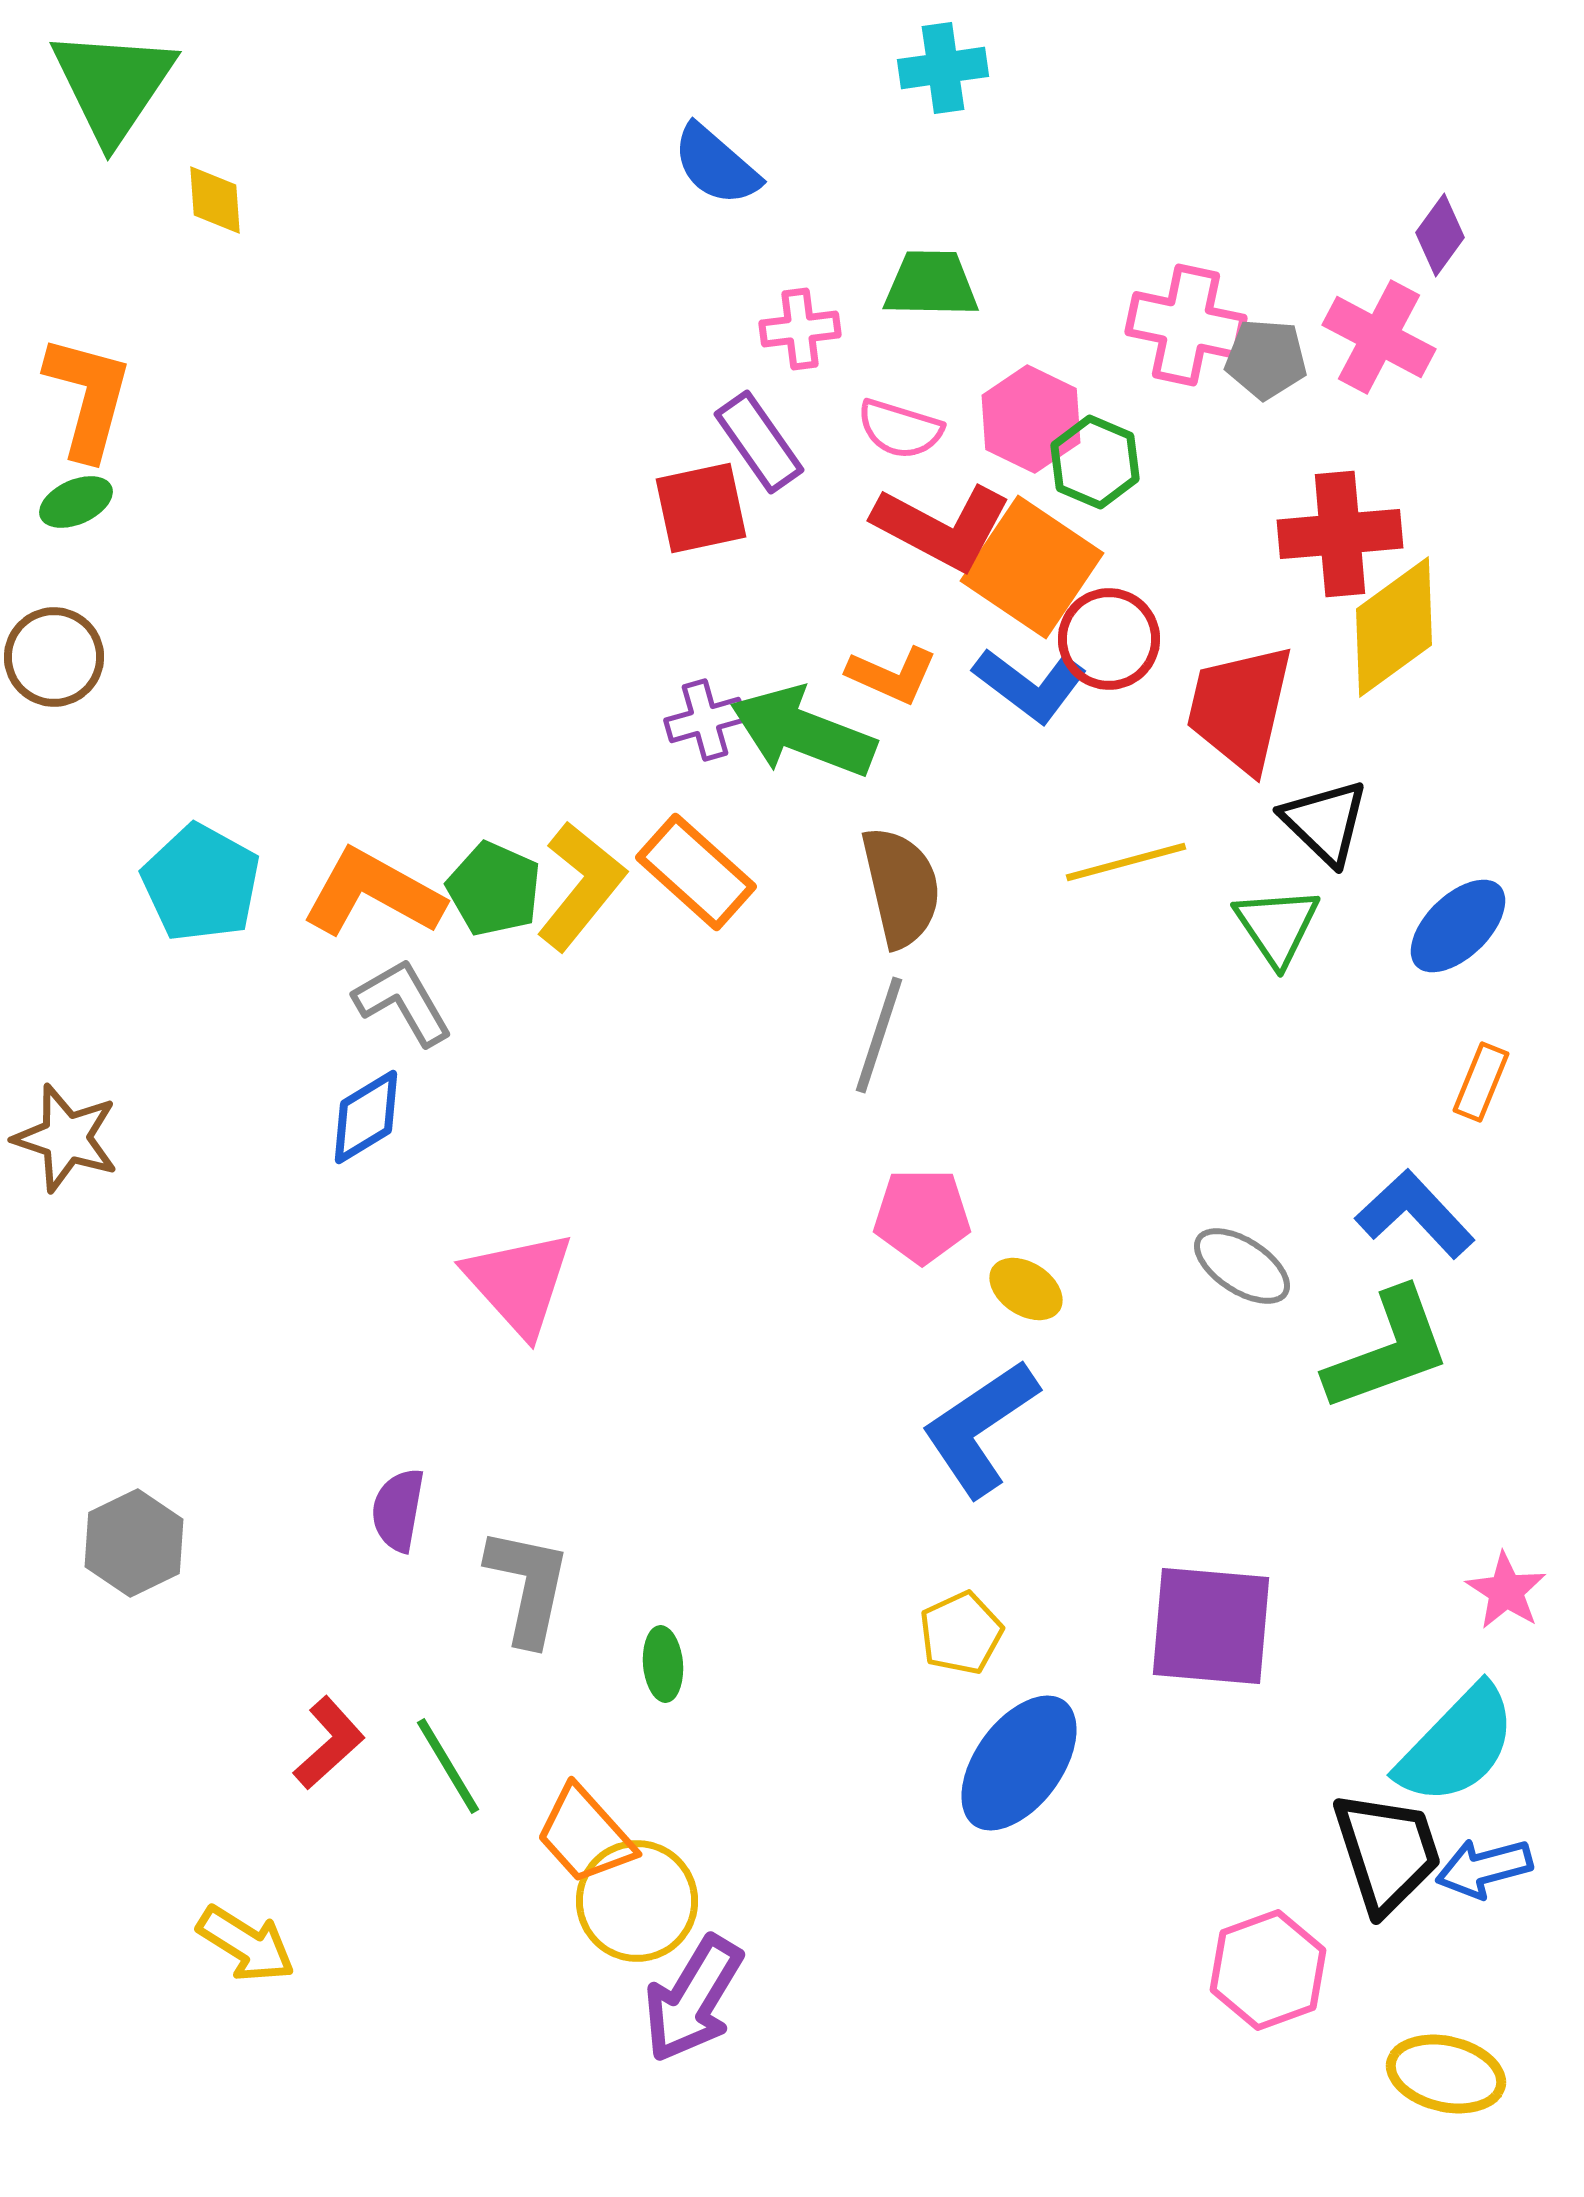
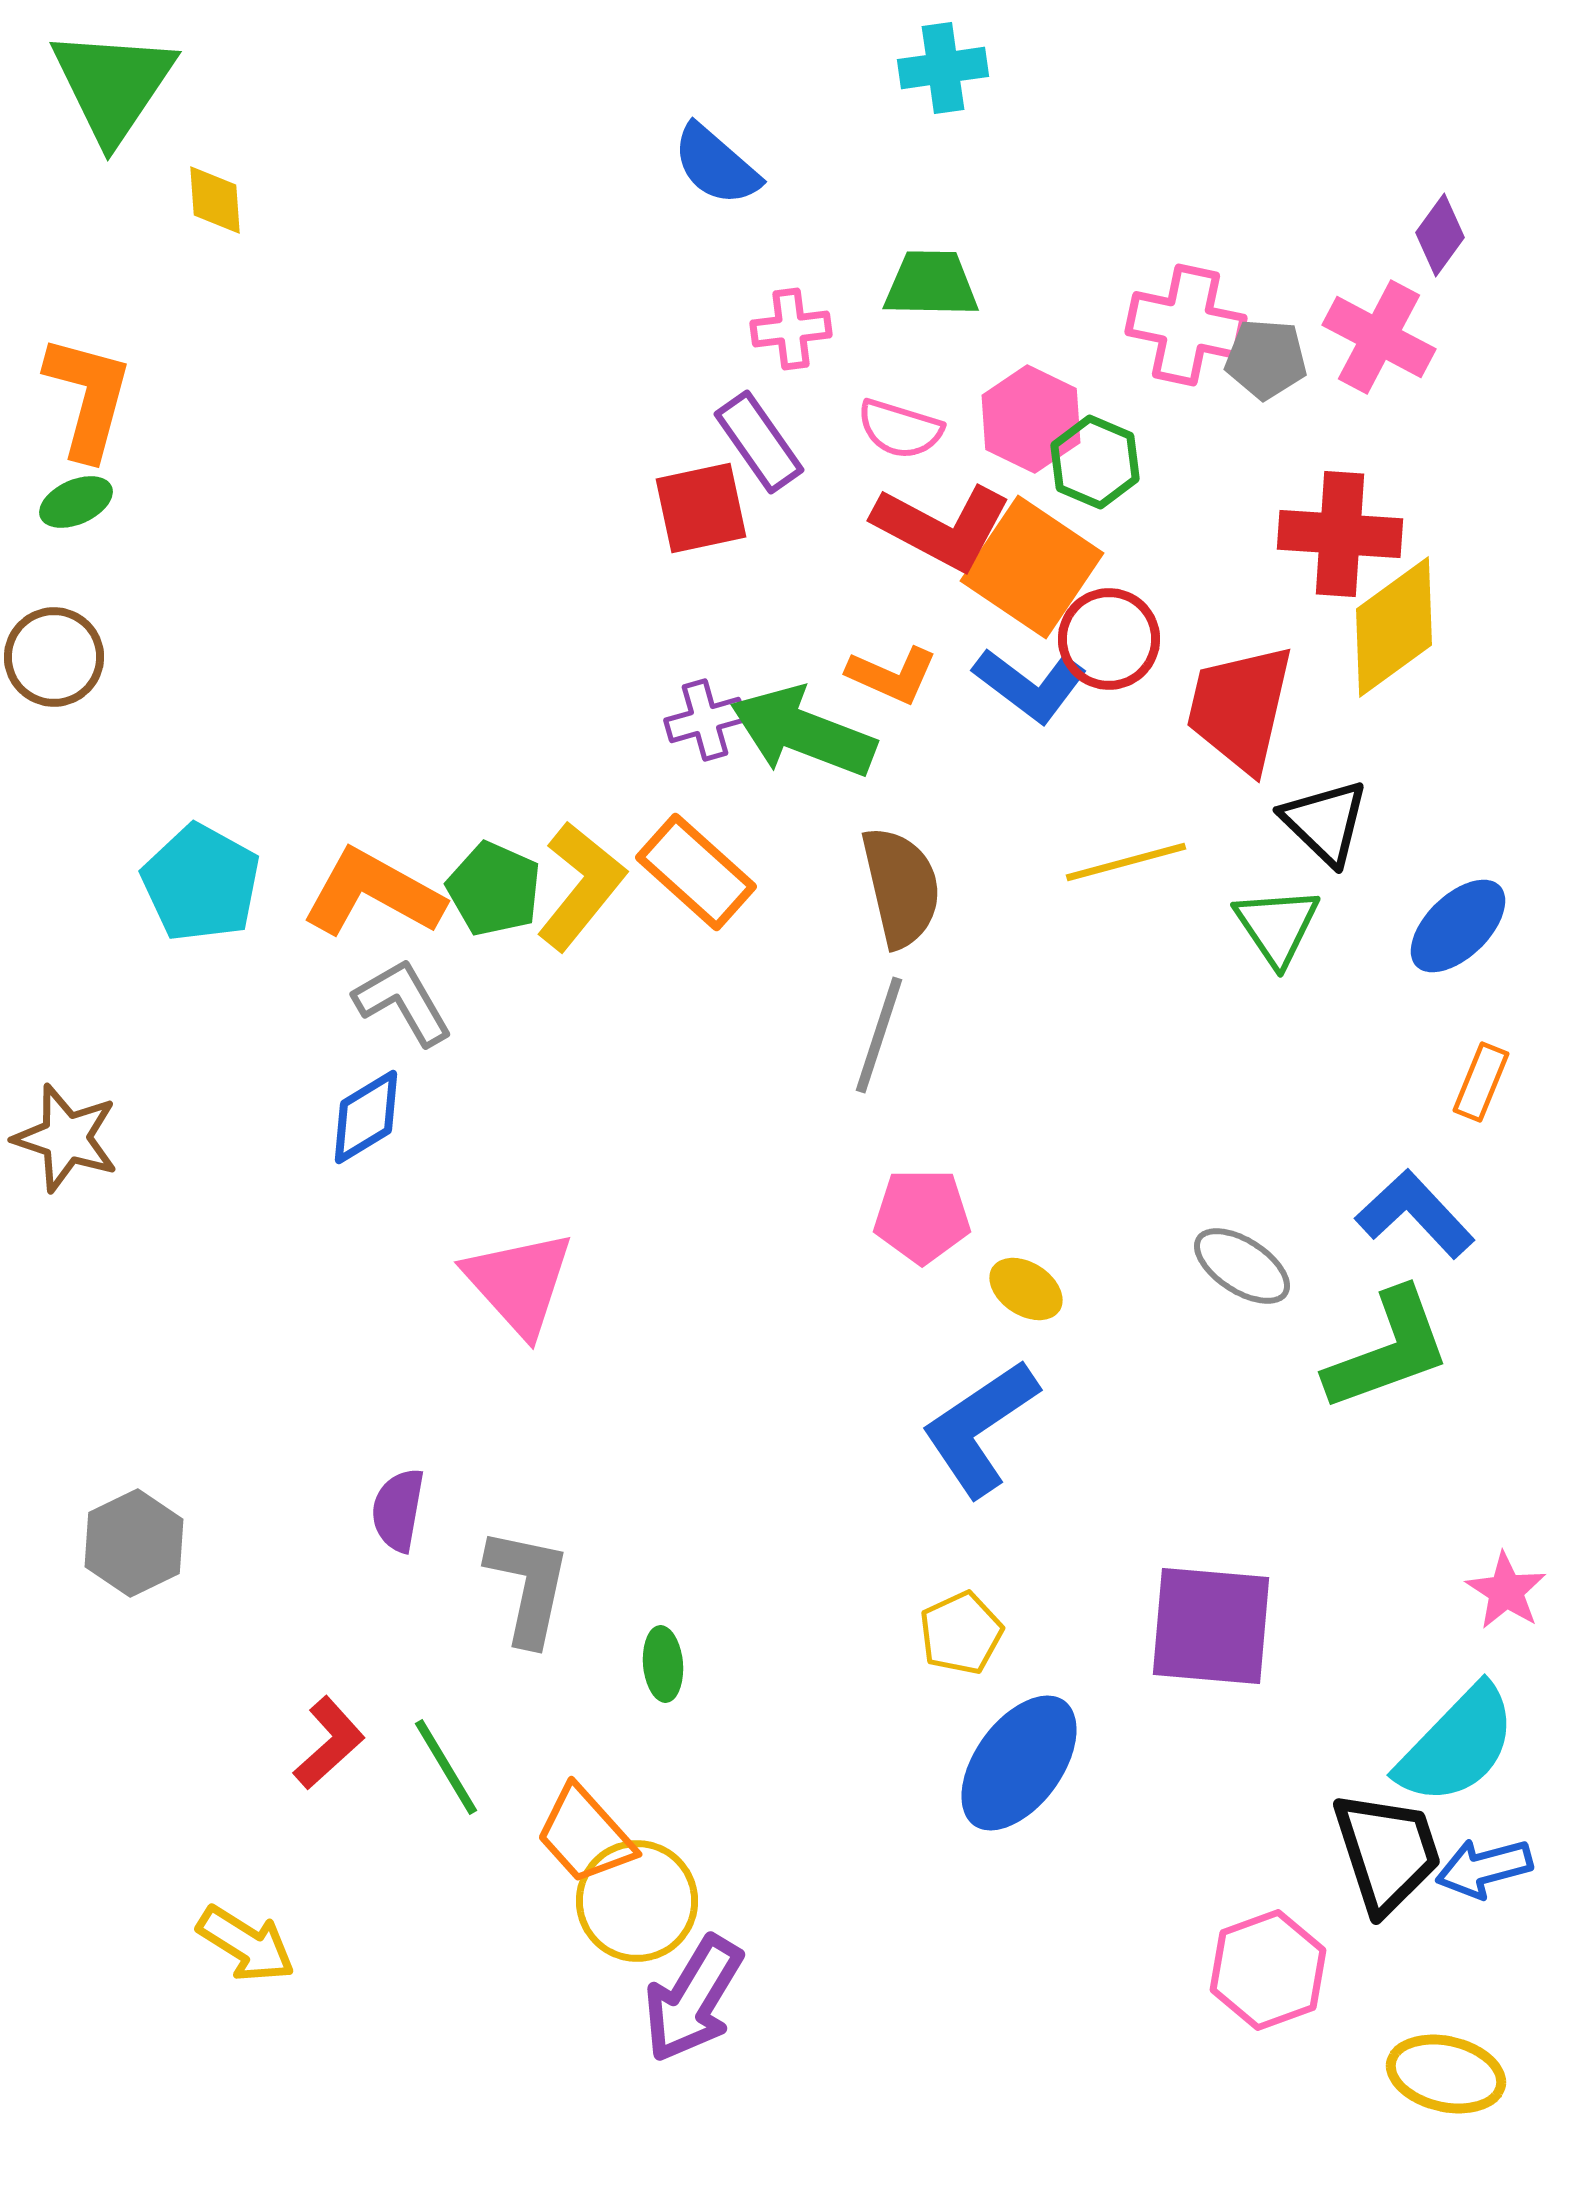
pink cross at (800, 329): moved 9 px left
red cross at (1340, 534): rotated 9 degrees clockwise
green line at (448, 1766): moved 2 px left, 1 px down
